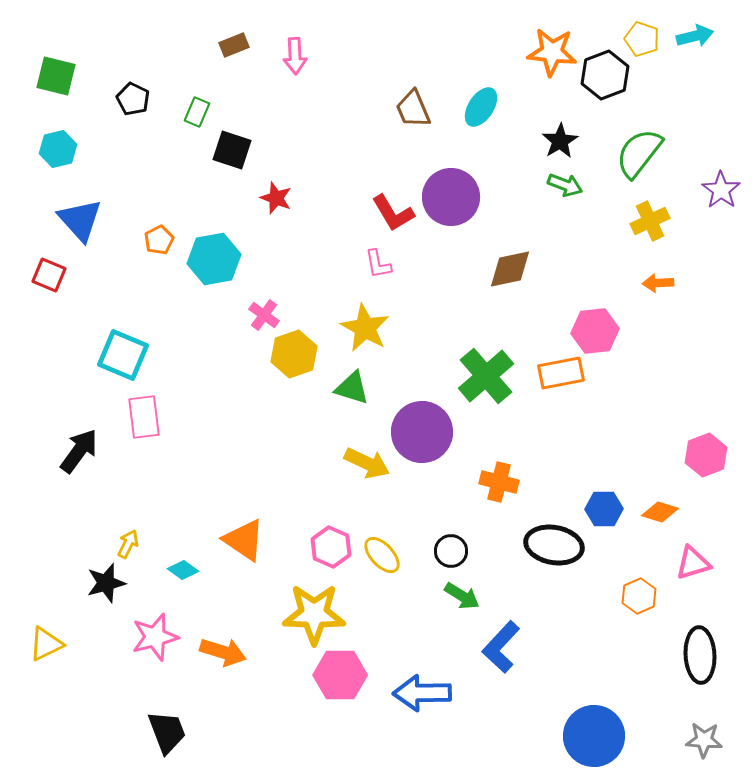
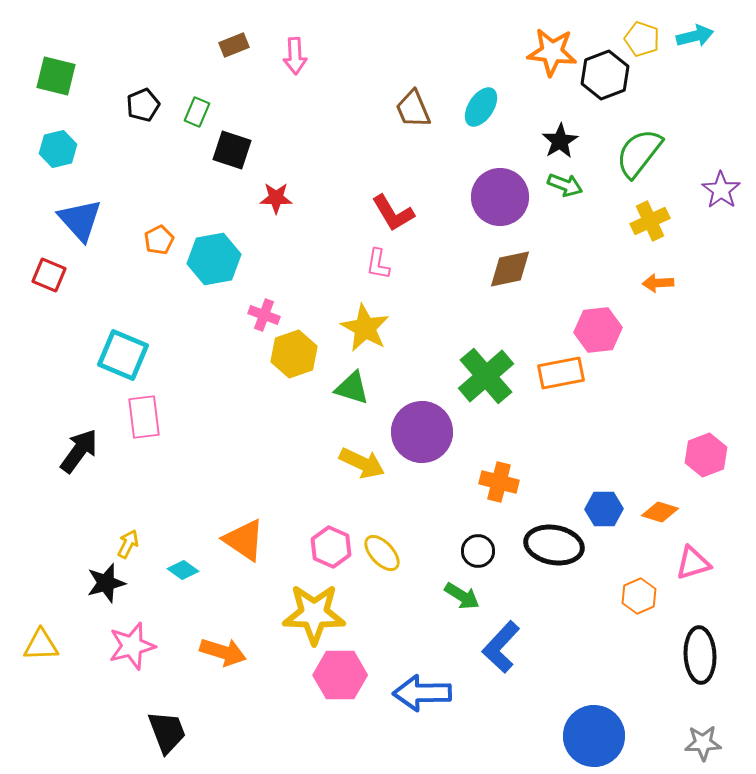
black pentagon at (133, 99): moved 10 px right, 6 px down; rotated 24 degrees clockwise
purple circle at (451, 197): moved 49 px right
red star at (276, 198): rotated 20 degrees counterclockwise
pink L-shape at (378, 264): rotated 20 degrees clockwise
pink cross at (264, 315): rotated 16 degrees counterclockwise
pink hexagon at (595, 331): moved 3 px right, 1 px up
yellow arrow at (367, 463): moved 5 px left
black circle at (451, 551): moved 27 px right
yellow ellipse at (382, 555): moved 2 px up
pink star at (155, 637): moved 23 px left, 9 px down
yellow triangle at (46, 644): moved 5 px left, 1 px down; rotated 24 degrees clockwise
gray star at (704, 740): moved 1 px left, 3 px down; rotated 6 degrees counterclockwise
